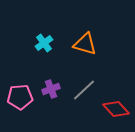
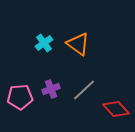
orange triangle: moved 7 px left; rotated 20 degrees clockwise
